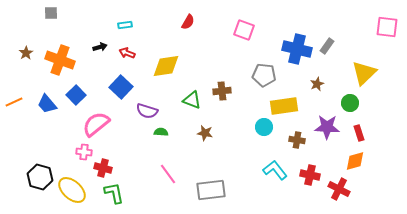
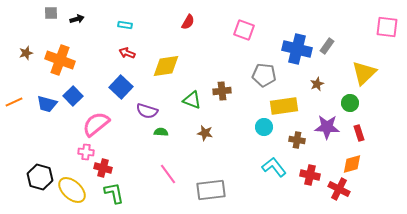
cyan rectangle at (125, 25): rotated 16 degrees clockwise
black arrow at (100, 47): moved 23 px left, 28 px up
brown star at (26, 53): rotated 16 degrees clockwise
blue square at (76, 95): moved 3 px left, 1 px down
blue trapezoid at (47, 104): rotated 35 degrees counterclockwise
pink cross at (84, 152): moved 2 px right
orange diamond at (355, 161): moved 3 px left, 3 px down
cyan L-shape at (275, 170): moved 1 px left, 3 px up
